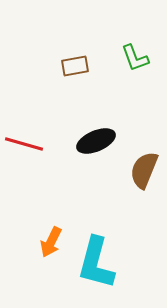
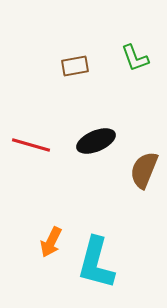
red line: moved 7 px right, 1 px down
